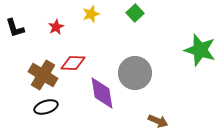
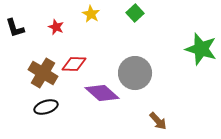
yellow star: rotated 24 degrees counterclockwise
red star: rotated 21 degrees counterclockwise
green star: moved 1 px right, 1 px up
red diamond: moved 1 px right, 1 px down
brown cross: moved 2 px up
purple diamond: rotated 40 degrees counterclockwise
brown arrow: rotated 24 degrees clockwise
